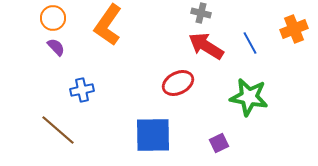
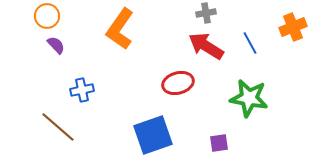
gray cross: moved 5 px right; rotated 24 degrees counterclockwise
orange circle: moved 6 px left, 2 px up
orange L-shape: moved 12 px right, 4 px down
orange cross: moved 1 px left, 2 px up
purple semicircle: moved 2 px up
red ellipse: rotated 12 degrees clockwise
green star: moved 1 px down
brown line: moved 3 px up
blue square: rotated 18 degrees counterclockwise
purple square: rotated 18 degrees clockwise
